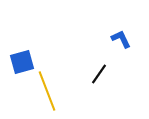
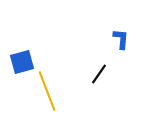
blue L-shape: rotated 30 degrees clockwise
